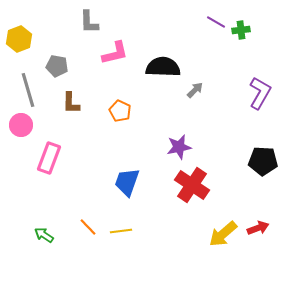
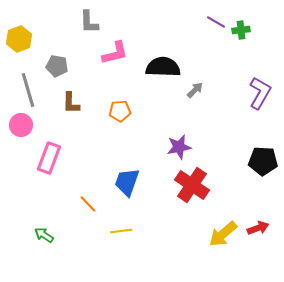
orange pentagon: rotated 30 degrees counterclockwise
orange line: moved 23 px up
